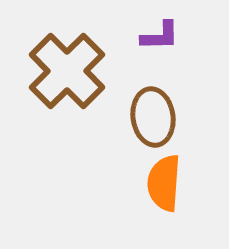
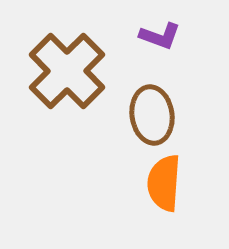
purple L-shape: rotated 21 degrees clockwise
brown ellipse: moved 1 px left, 2 px up
